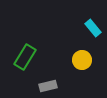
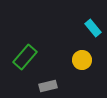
green rectangle: rotated 10 degrees clockwise
